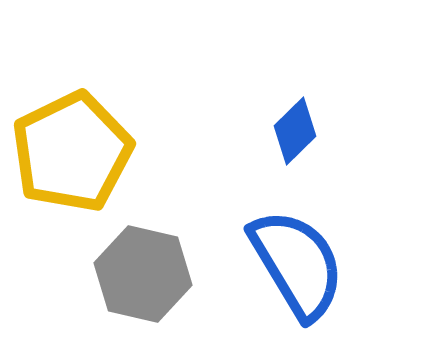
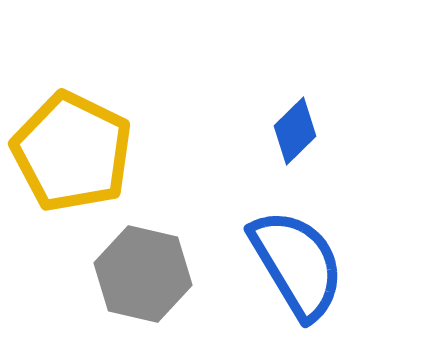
yellow pentagon: rotated 20 degrees counterclockwise
